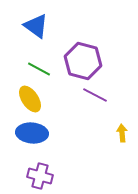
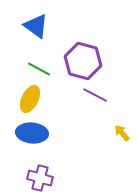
yellow ellipse: rotated 60 degrees clockwise
yellow arrow: rotated 36 degrees counterclockwise
purple cross: moved 2 px down
